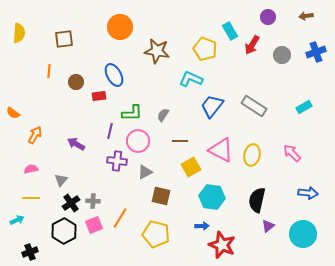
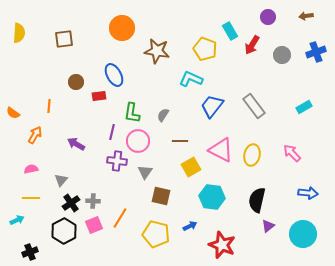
orange circle at (120, 27): moved 2 px right, 1 px down
orange line at (49, 71): moved 35 px down
gray rectangle at (254, 106): rotated 20 degrees clockwise
green L-shape at (132, 113): rotated 100 degrees clockwise
purple line at (110, 131): moved 2 px right, 1 px down
gray triangle at (145, 172): rotated 28 degrees counterclockwise
blue arrow at (202, 226): moved 12 px left; rotated 24 degrees counterclockwise
